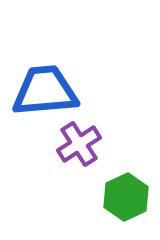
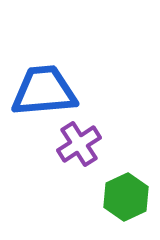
blue trapezoid: moved 1 px left
